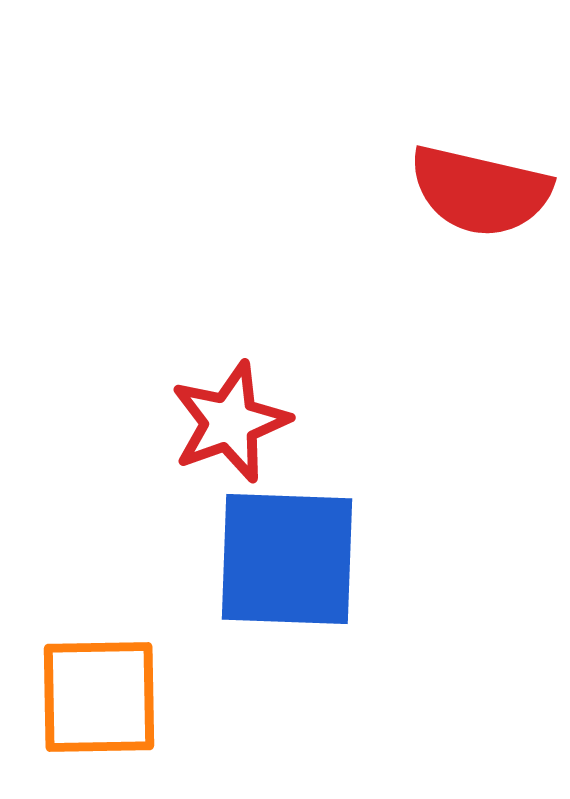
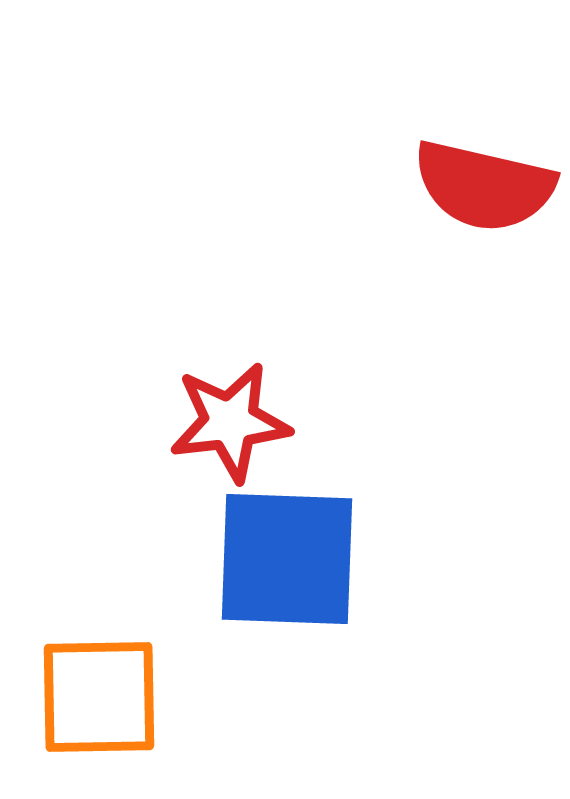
red semicircle: moved 4 px right, 5 px up
red star: rotated 13 degrees clockwise
